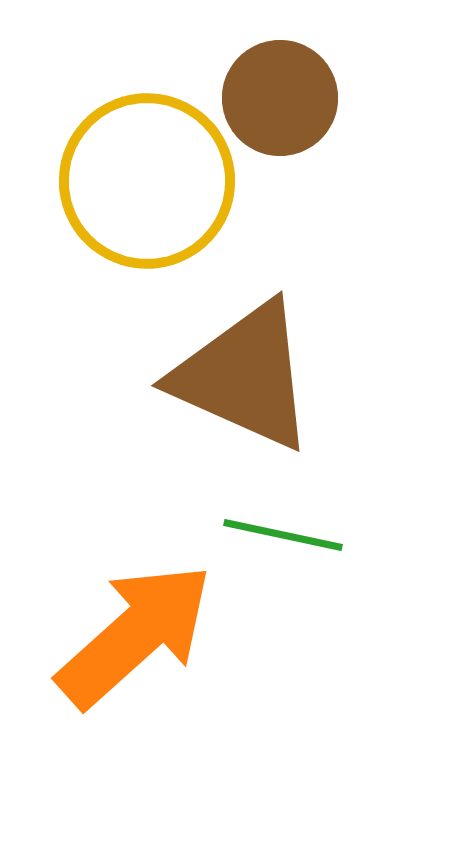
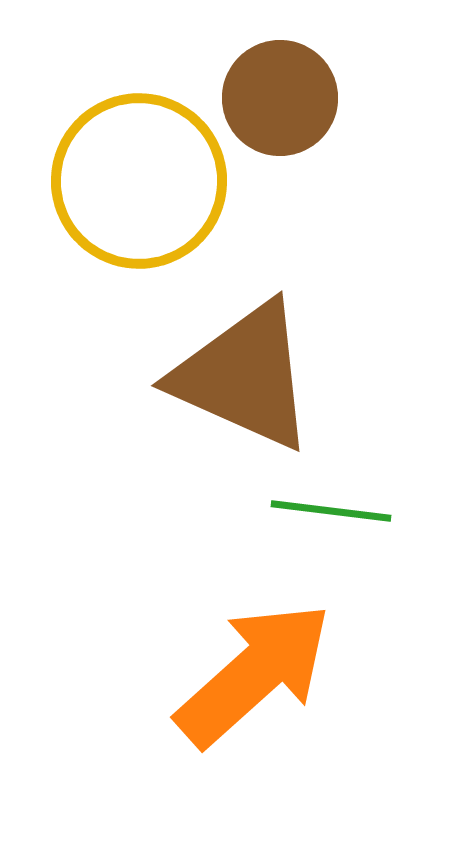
yellow circle: moved 8 px left
green line: moved 48 px right, 24 px up; rotated 5 degrees counterclockwise
orange arrow: moved 119 px right, 39 px down
